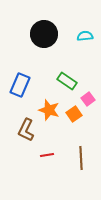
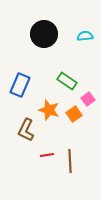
brown line: moved 11 px left, 3 px down
